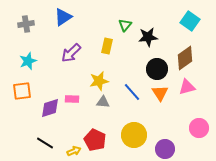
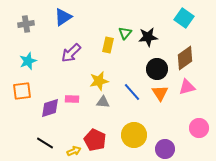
cyan square: moved 6 px left, 3 px up
green triangle: moved 8 px down
yellow rectangle: moved 1 px right, 1 px up
